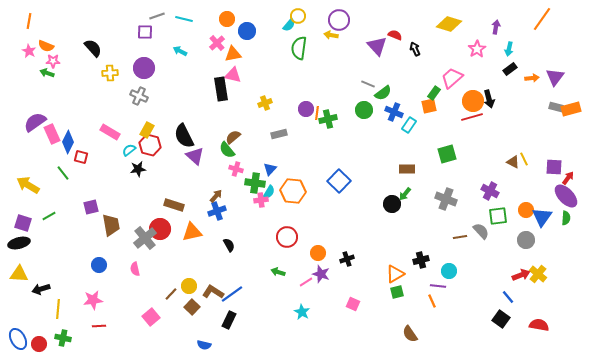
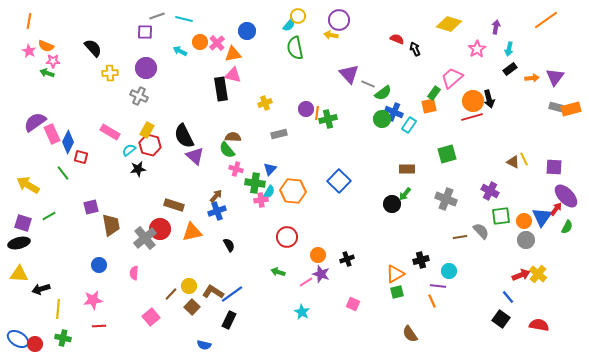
orange circle at (227, 19): moved 27 px left, 23 px down
orange line at (542, 19): moved 4 px right, 1 px down; rotated 20 degrees clockwise
red semicircle at (395, 35): moved 2 px right, 4 px down
purple triangle at (377, 46): moved 28 px left, 28 px down
green semicircle at (299, 48): moved 4 px left; rotated 20 degrees counterclockwise
purple circle at (144, 68): moved 2 px right
green circle at (364, 110): moved 18 px right, 9 px down
brown semicircle at (233, 137): rotated 42 degrees clockwise
red arrow at (568, 178): moved 12 px left, 31 px down
orange circle at (526, 210): moved 2 px left, 11 px down
green square at (498, 216): moved 3 px right
green semicircle at (566, 218): moved 1 px right, 9 px down; rotated 24 degrees clockwise
orange circle at (318, 253): moved 2 px down
pink semicircle at (135, 269): moved 1 px left, 4 px down; rotated 16 degrees clockwise
blue ellipse at (18, 339): rotated 30 degrees counterclockwise
red circle at (39, 344): moved 4 px left
